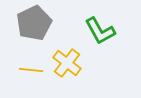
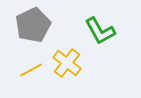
gray pentagon: moved 1 px left, 2 px down
yellow line: rotated 35 degrees counterclockwise
